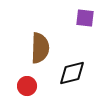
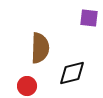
purple square: moved 4 px right
